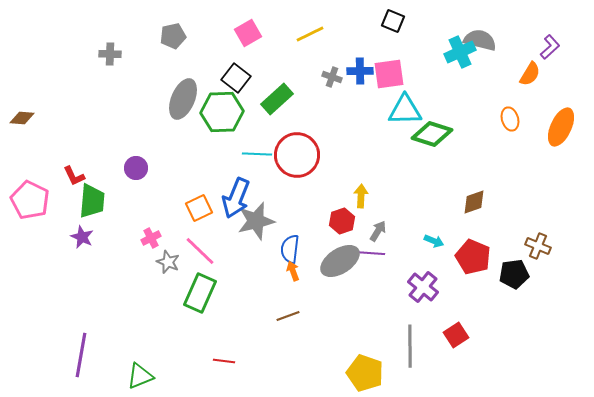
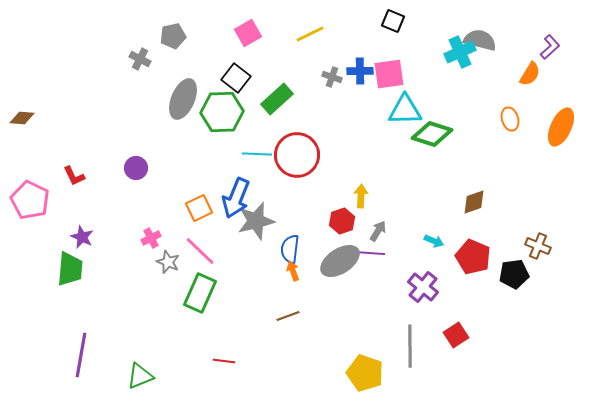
gray cross at (110, 54): moved 30 px right, 5 px down; rotated 25 degrees clockwise
green trapezoid at (92, 201): moved 22 px left, 68 px down
